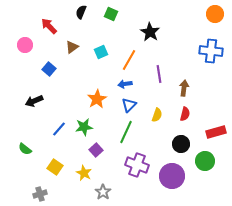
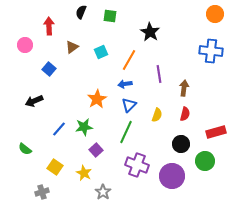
green square: moved 1 px left, 2 px down; rotated 16 degrees counterclockwise
red arrow: rotated 42 degrees clockwise
gray cross: moved 2 px right, 2 px up
